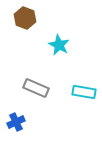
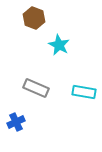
brown hexagon: moved 9 px right
